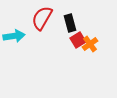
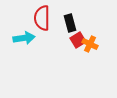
red semicircle: rotated 30 degrees counterclockwise
cyan arrow: moved 10 px right, 2 px down
orange cross: rotated 28 degrees counterclockwise
